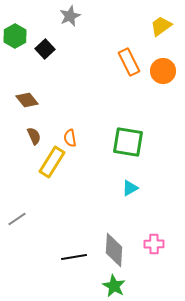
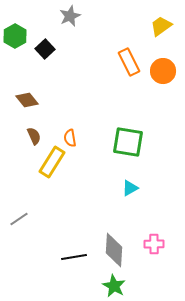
gray line: moved 2 px right
